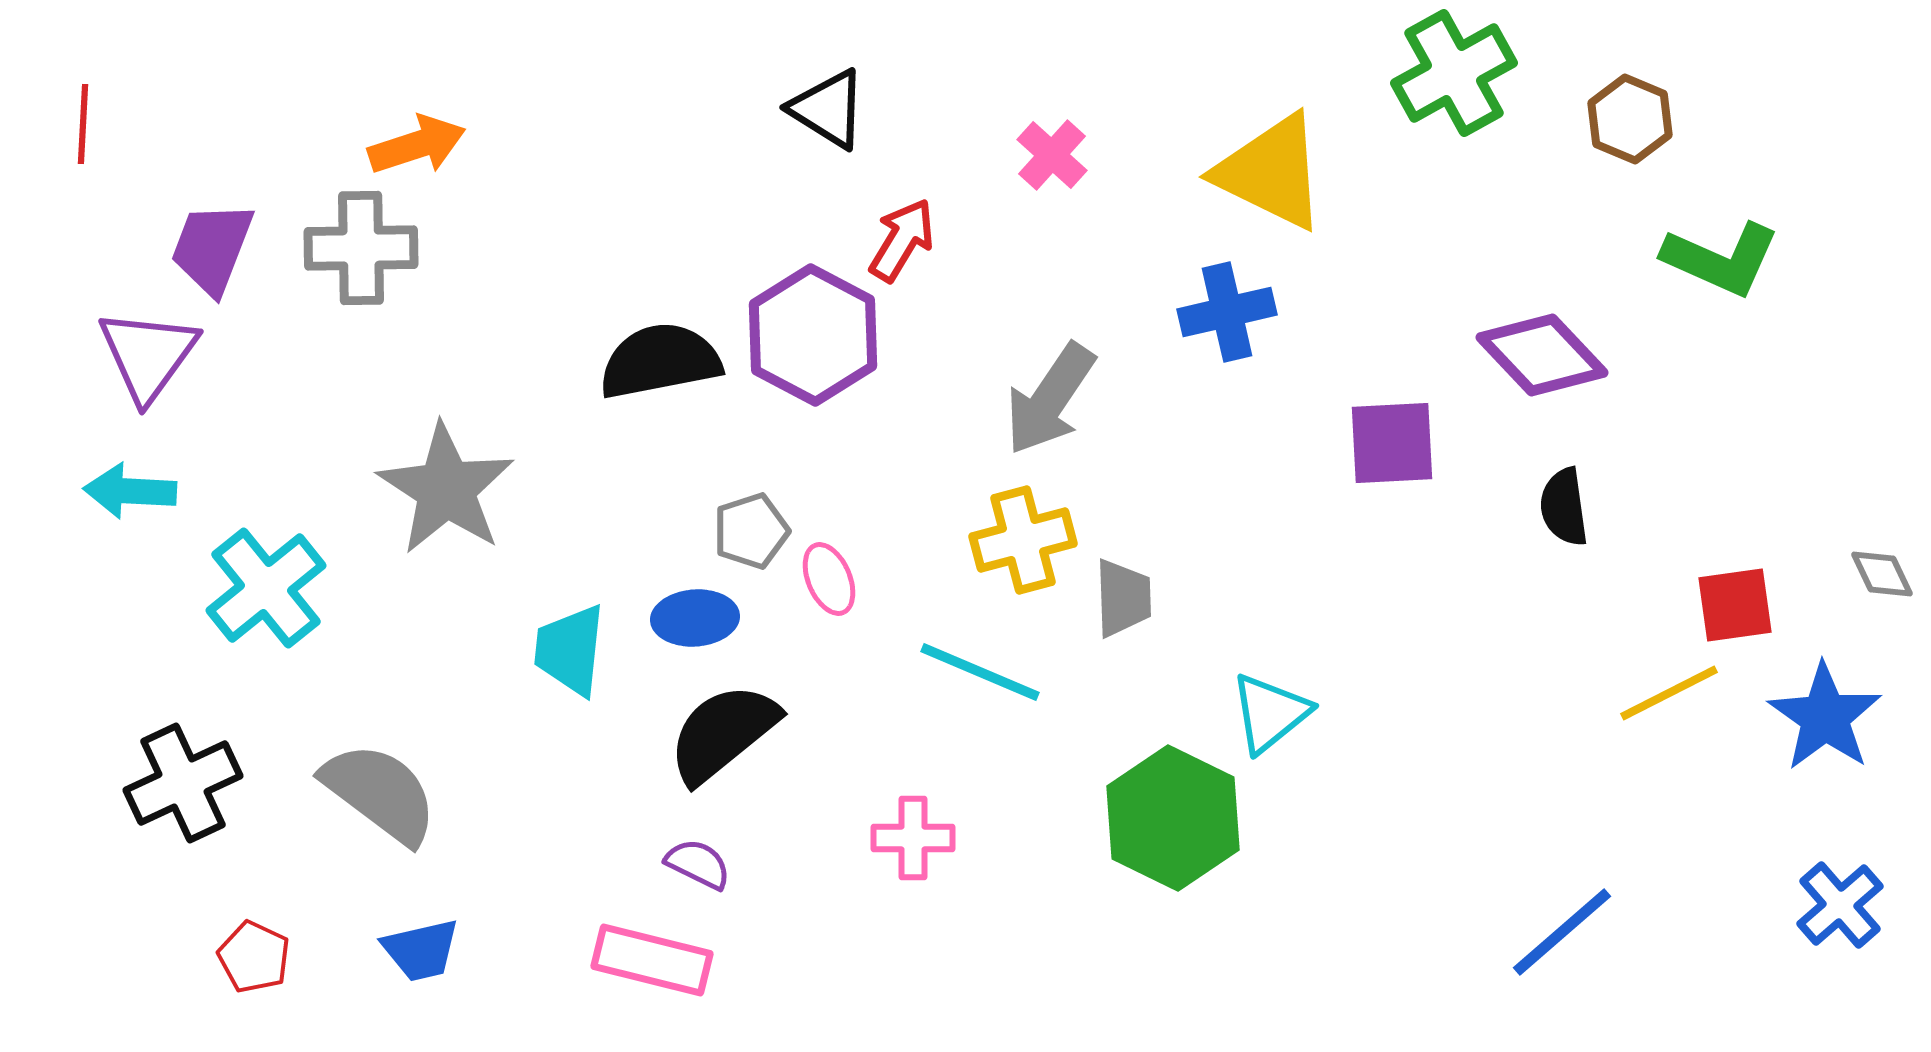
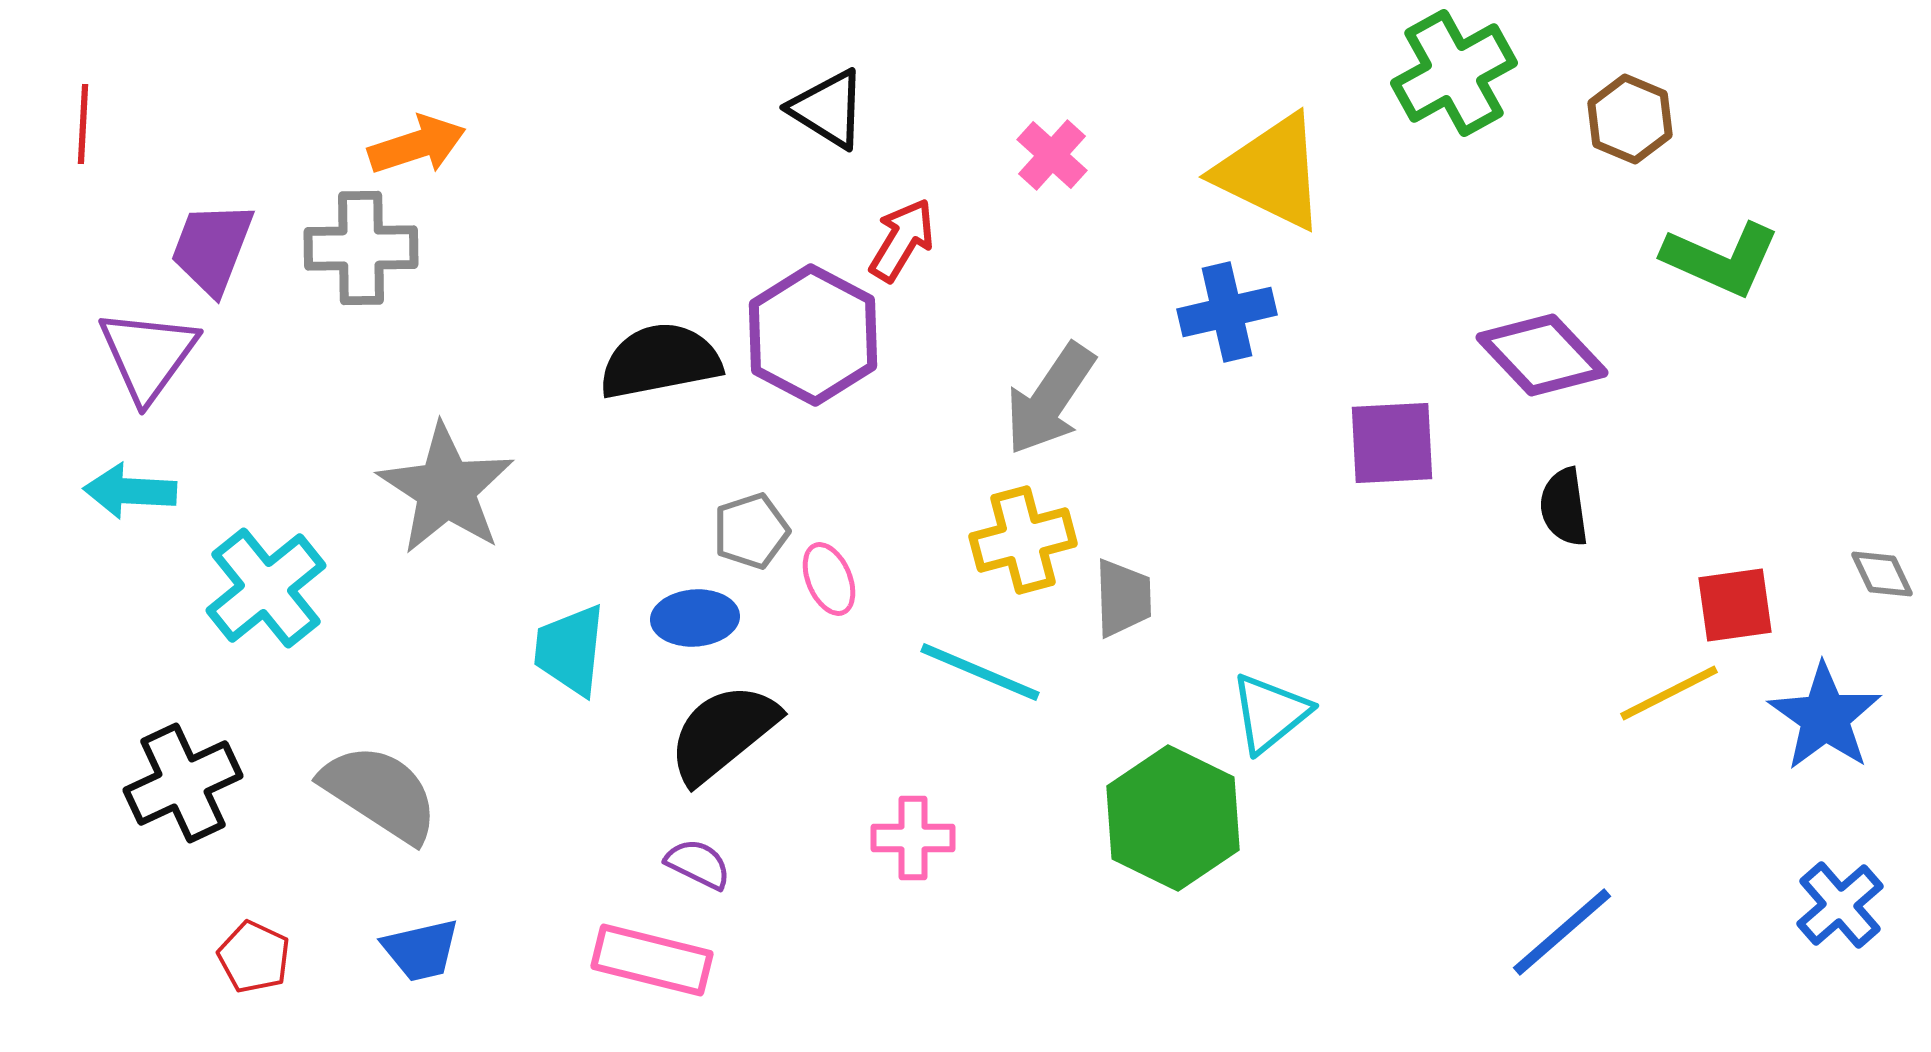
gray semicircle at (380, 793): rotated 4 degrees counterclockwise
